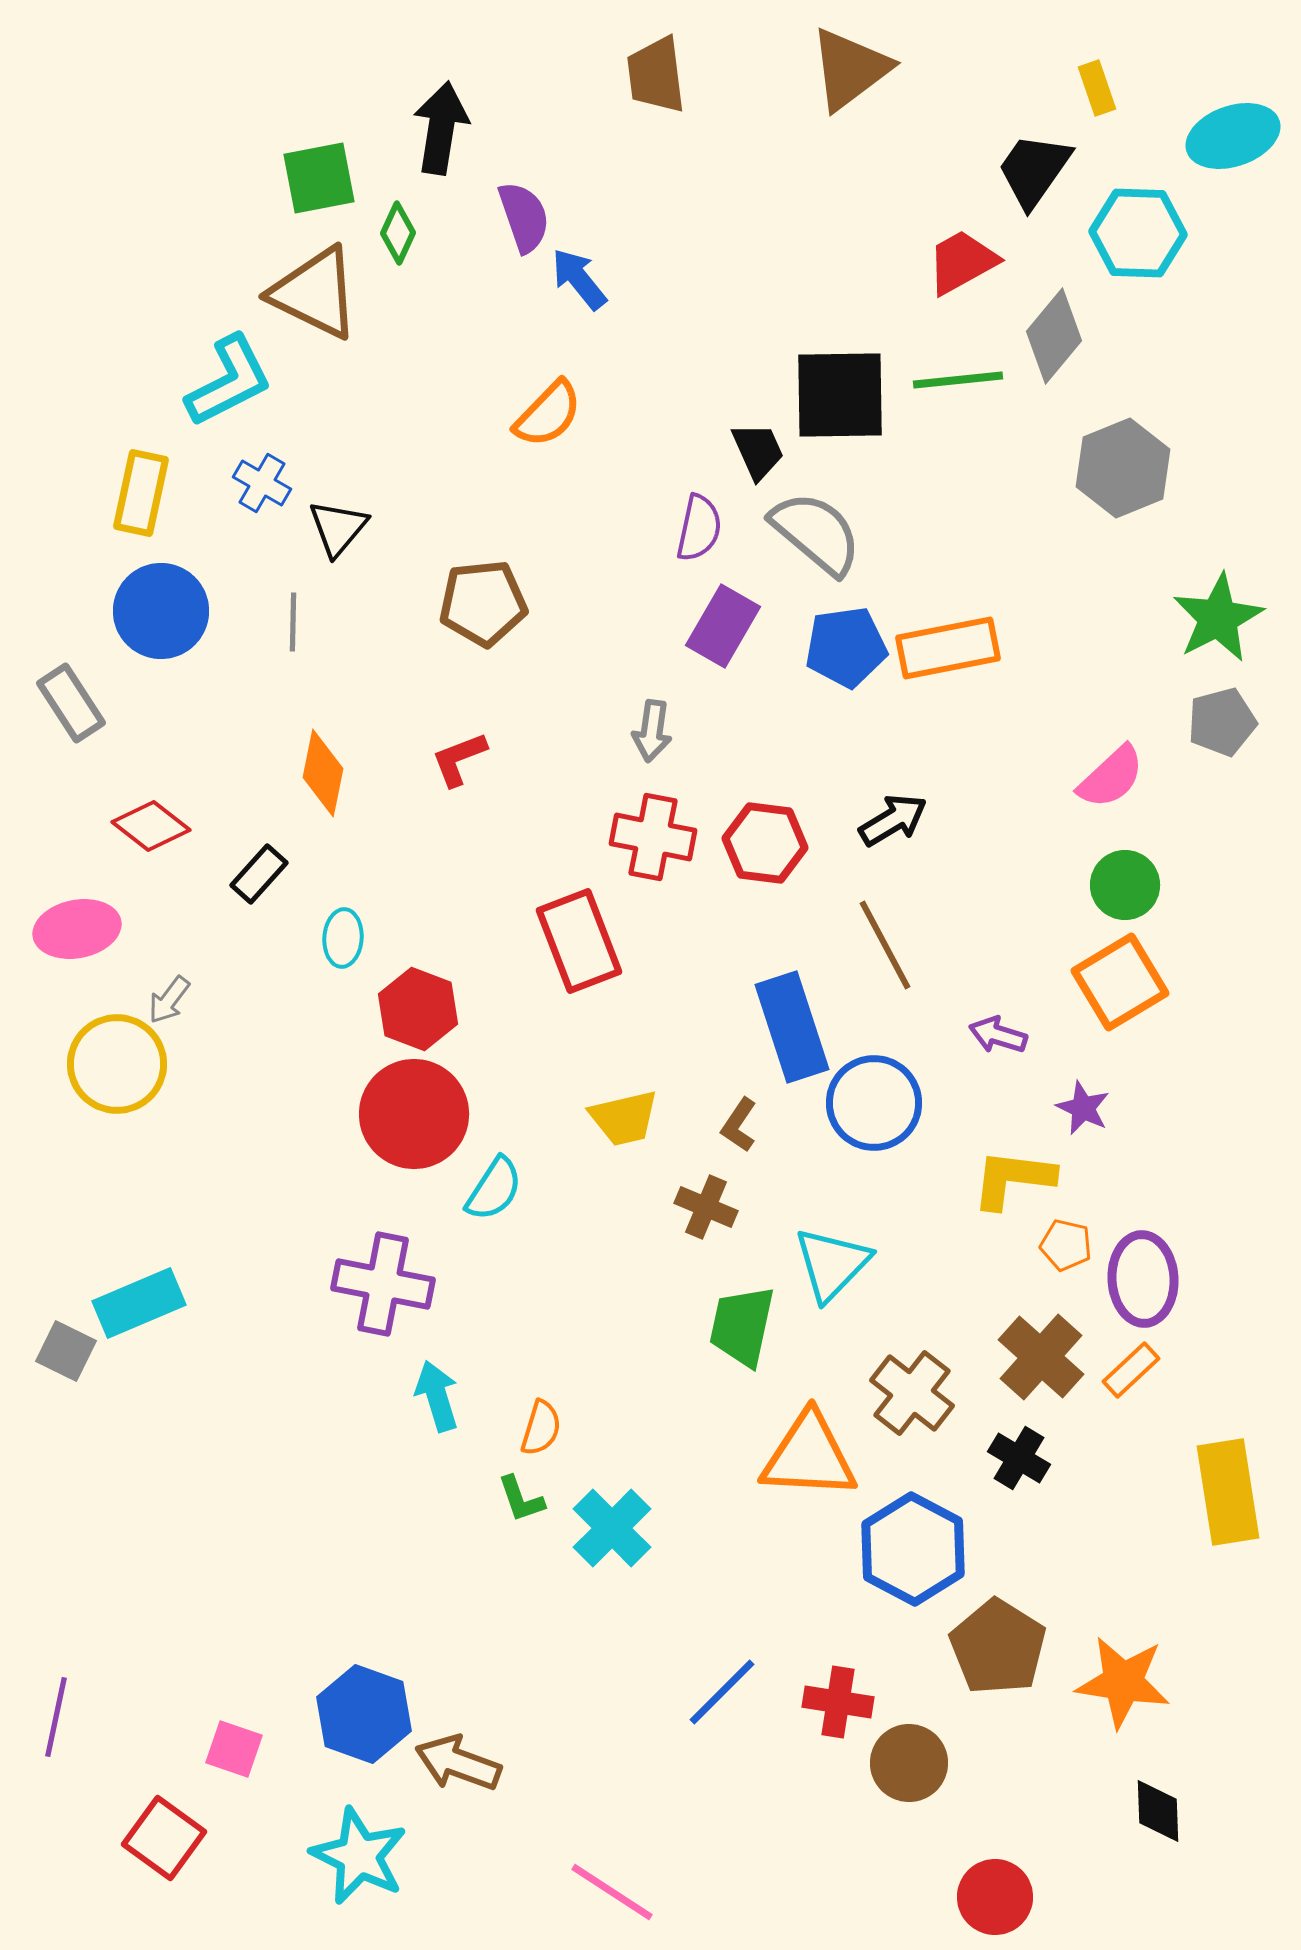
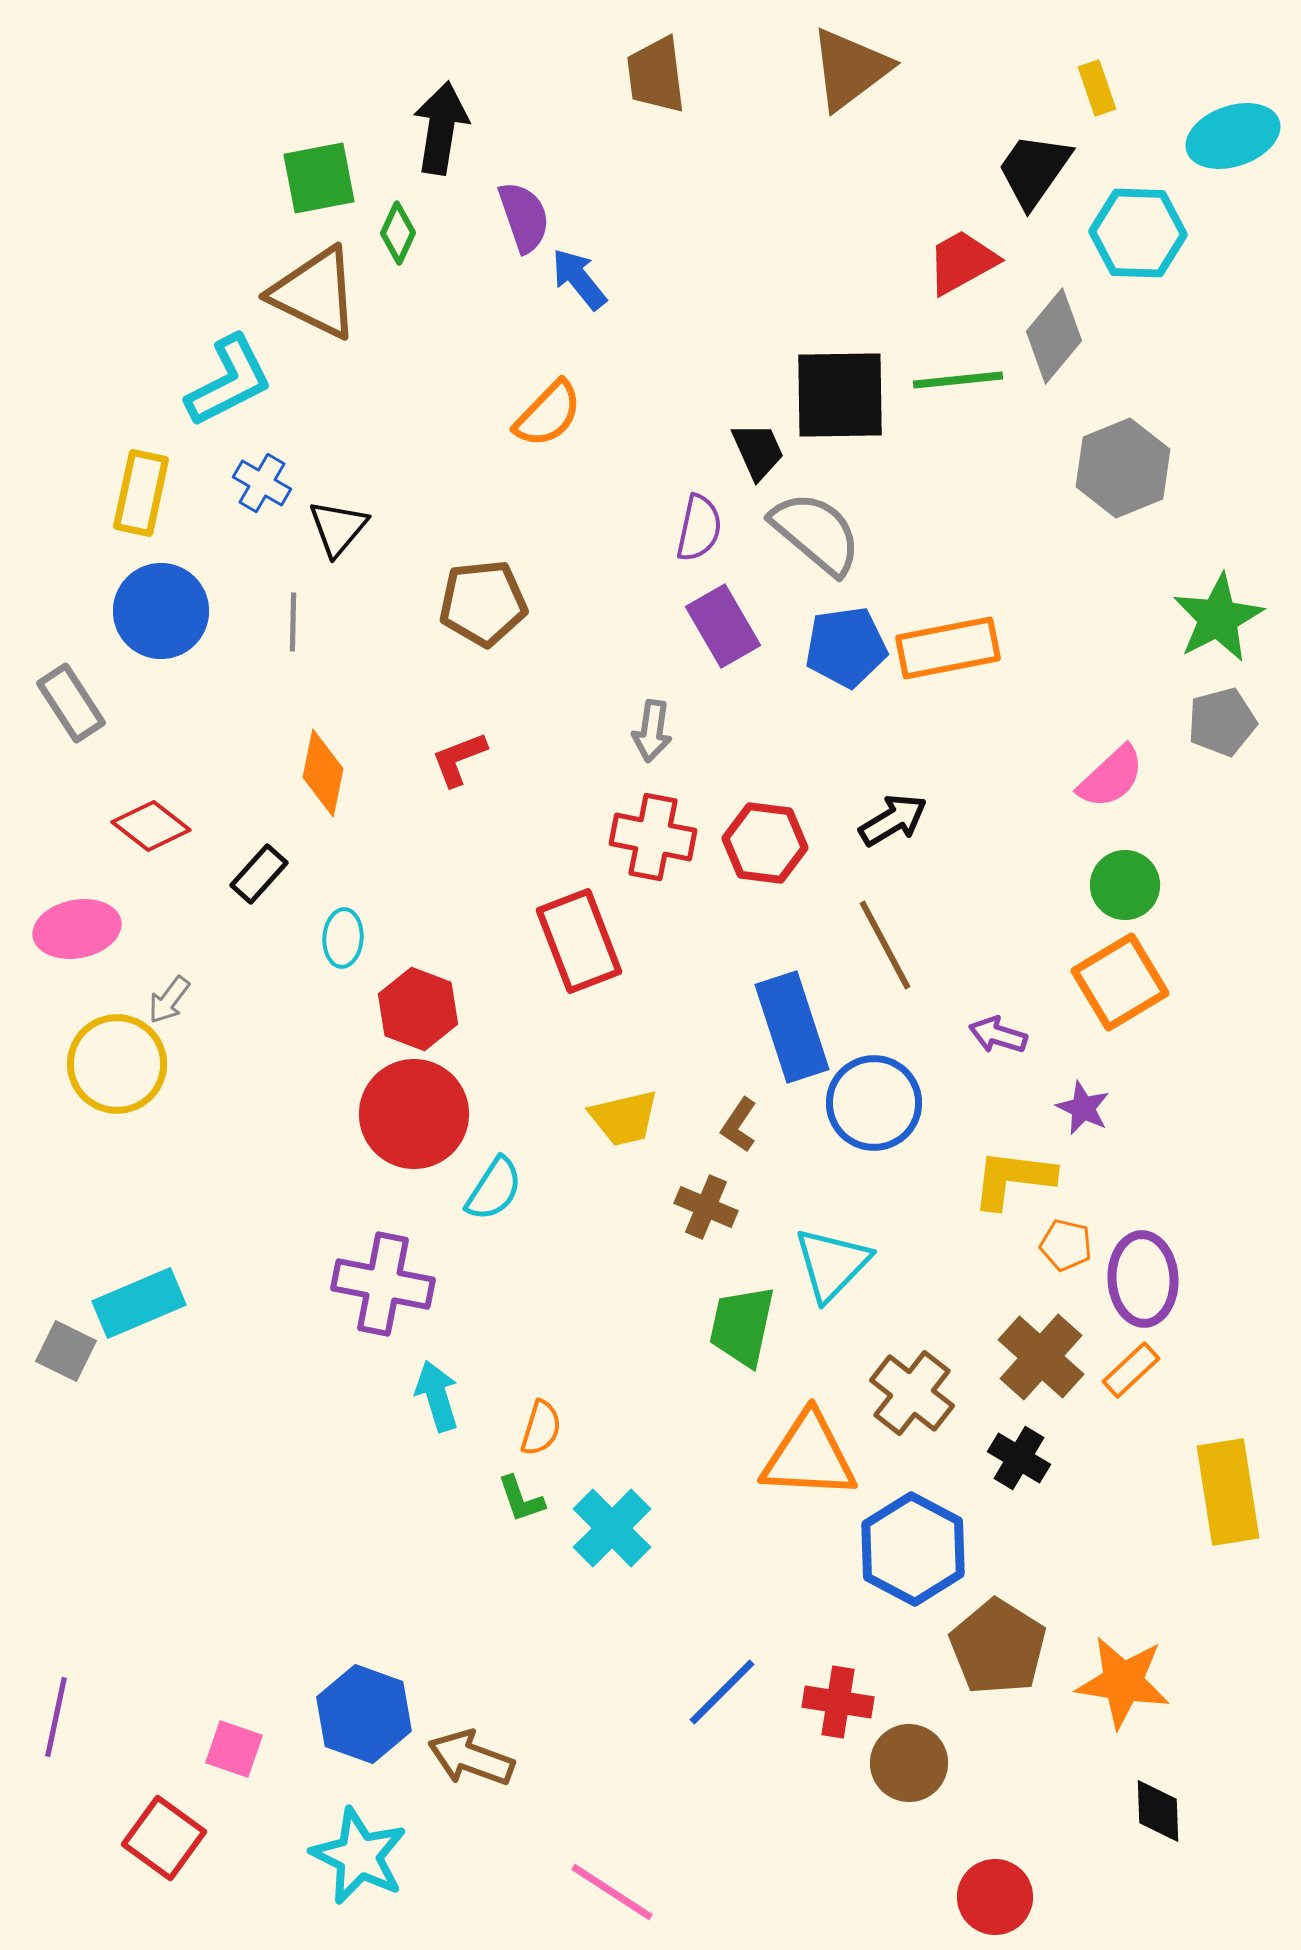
purple rectangle at (723, 626): rotated 60 degrees counterclockwise
brown arrow at (458, 1763): moved 13 px right, 5 px up
